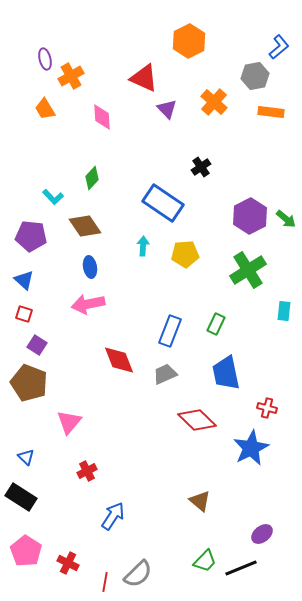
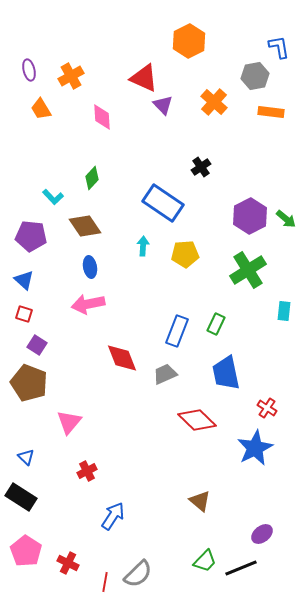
blue L-shape at (279, 47): rotated 60 degrees counterclockwise
purple ellipse at (45, 59): moved 16 px left, 11 px down
orange trapezoid at (45, 109): moved 4 px left
purple triangle at (167, 109): moved 4 px left, 4 px up
blue rectangle at (170, 331): moved 7 px right
red diamond at (119, 360): moved 3 px right, 2 px up
red cross at (267, 408): rotated 18 degrees clockwise
blue star at (251, 448): moved 4 px right
